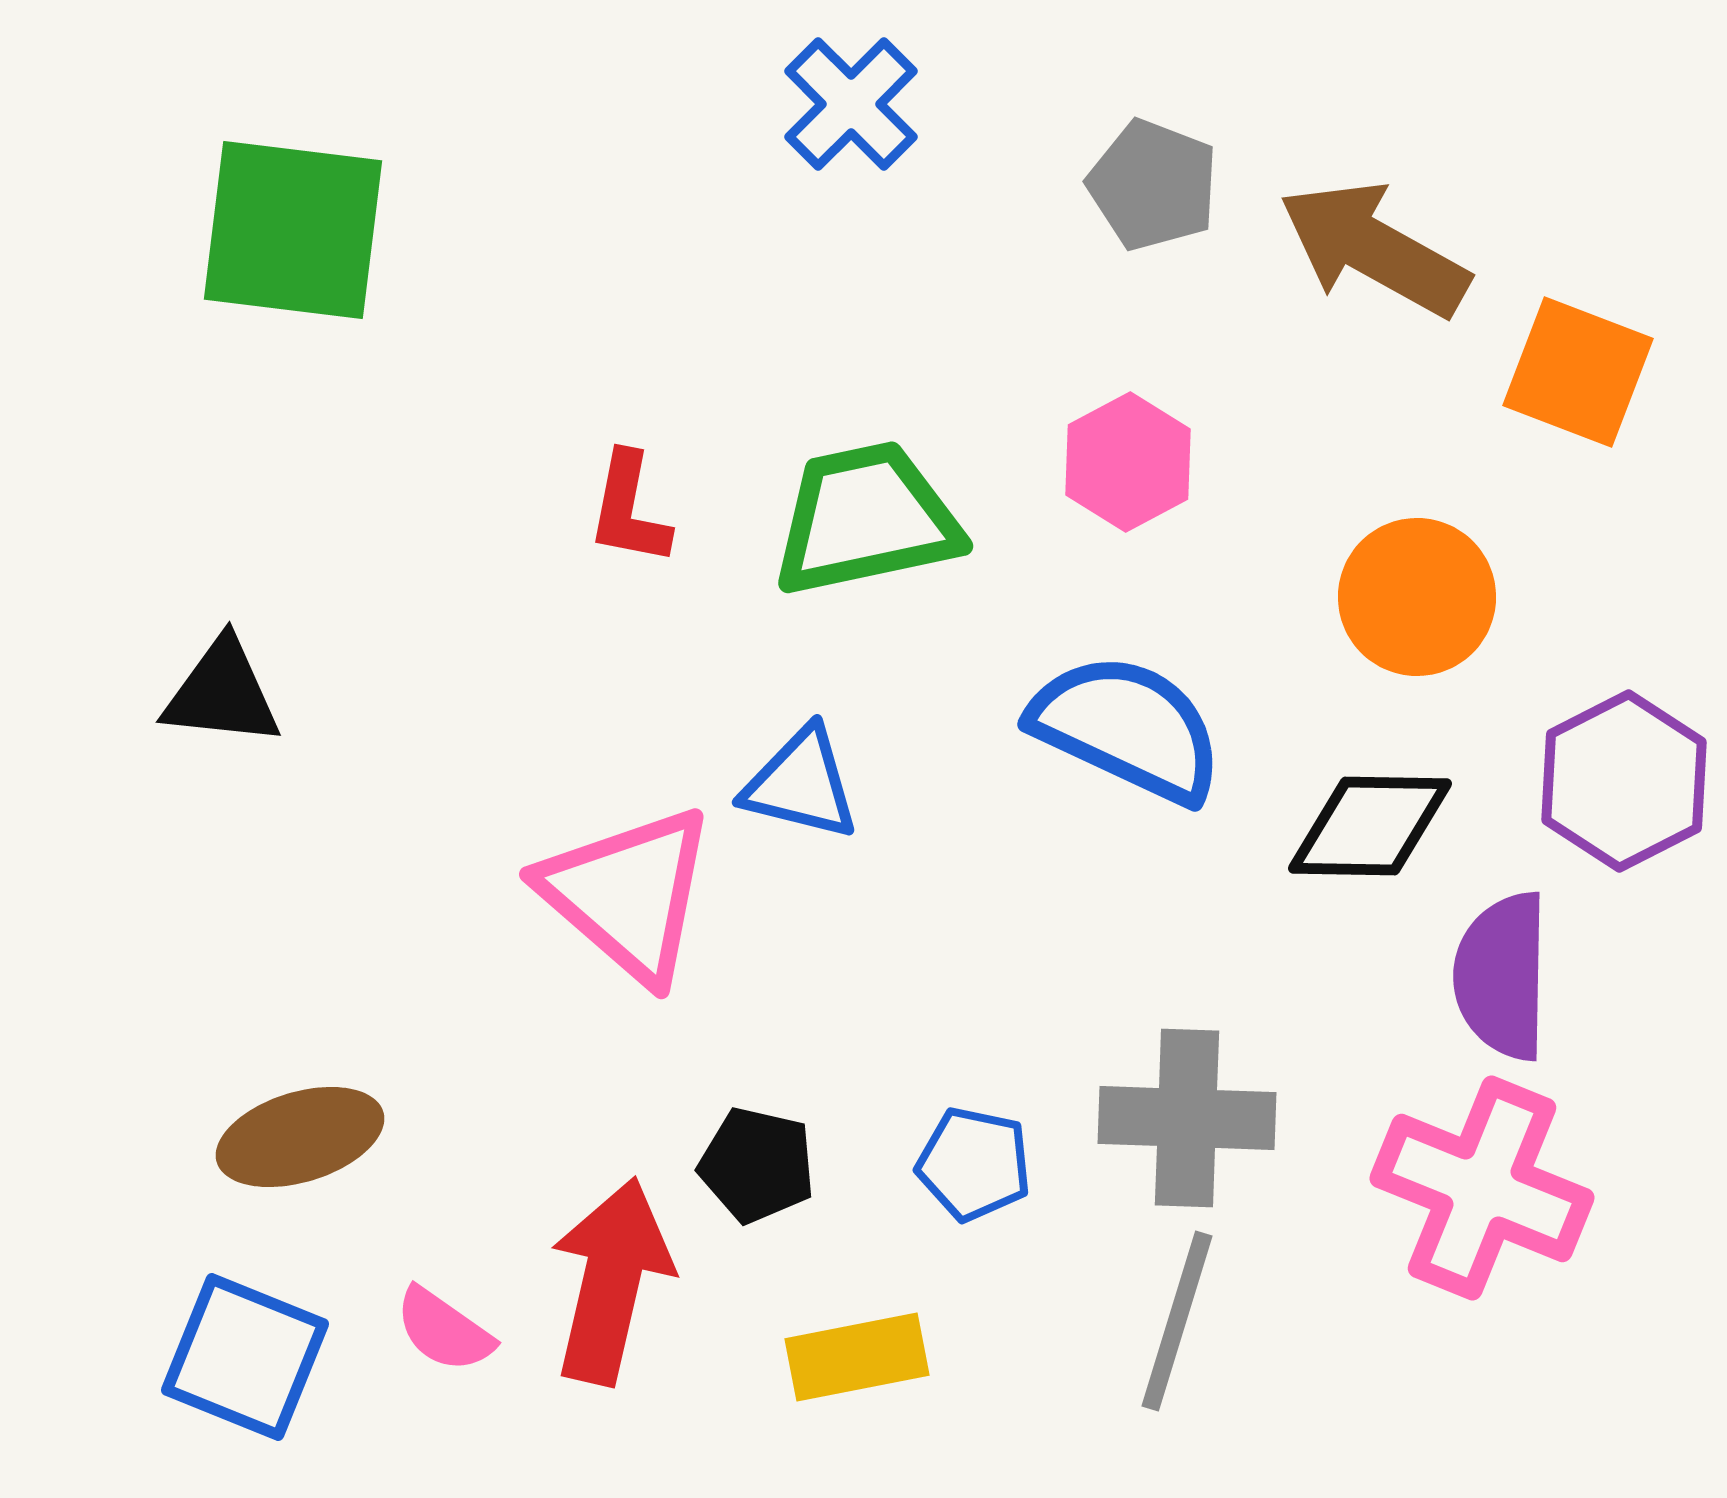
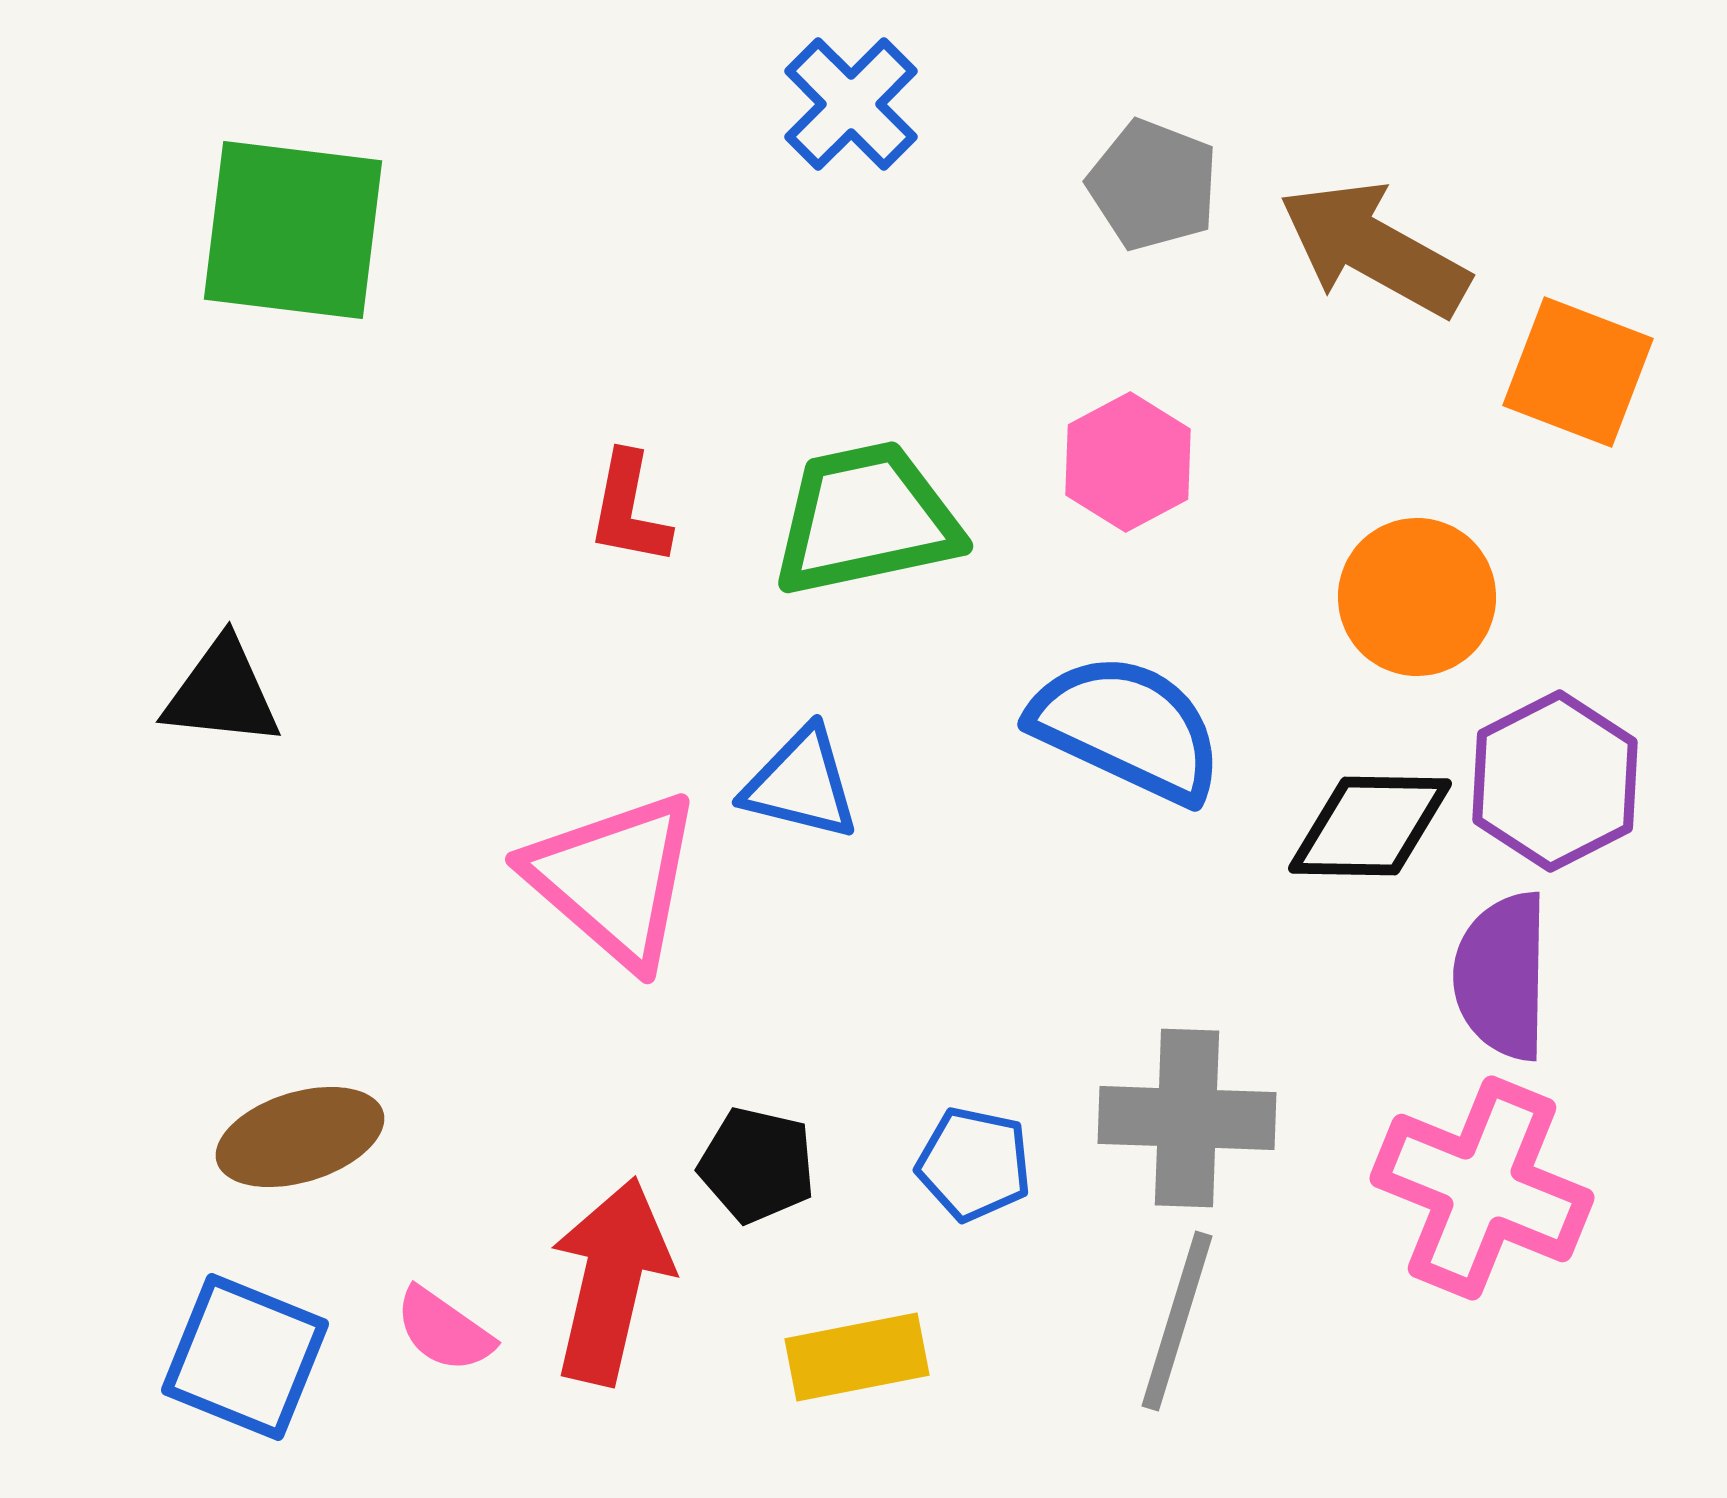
purple hexagon: moved 69 px left
pink triangle: moved 14 px left, 15 px up
